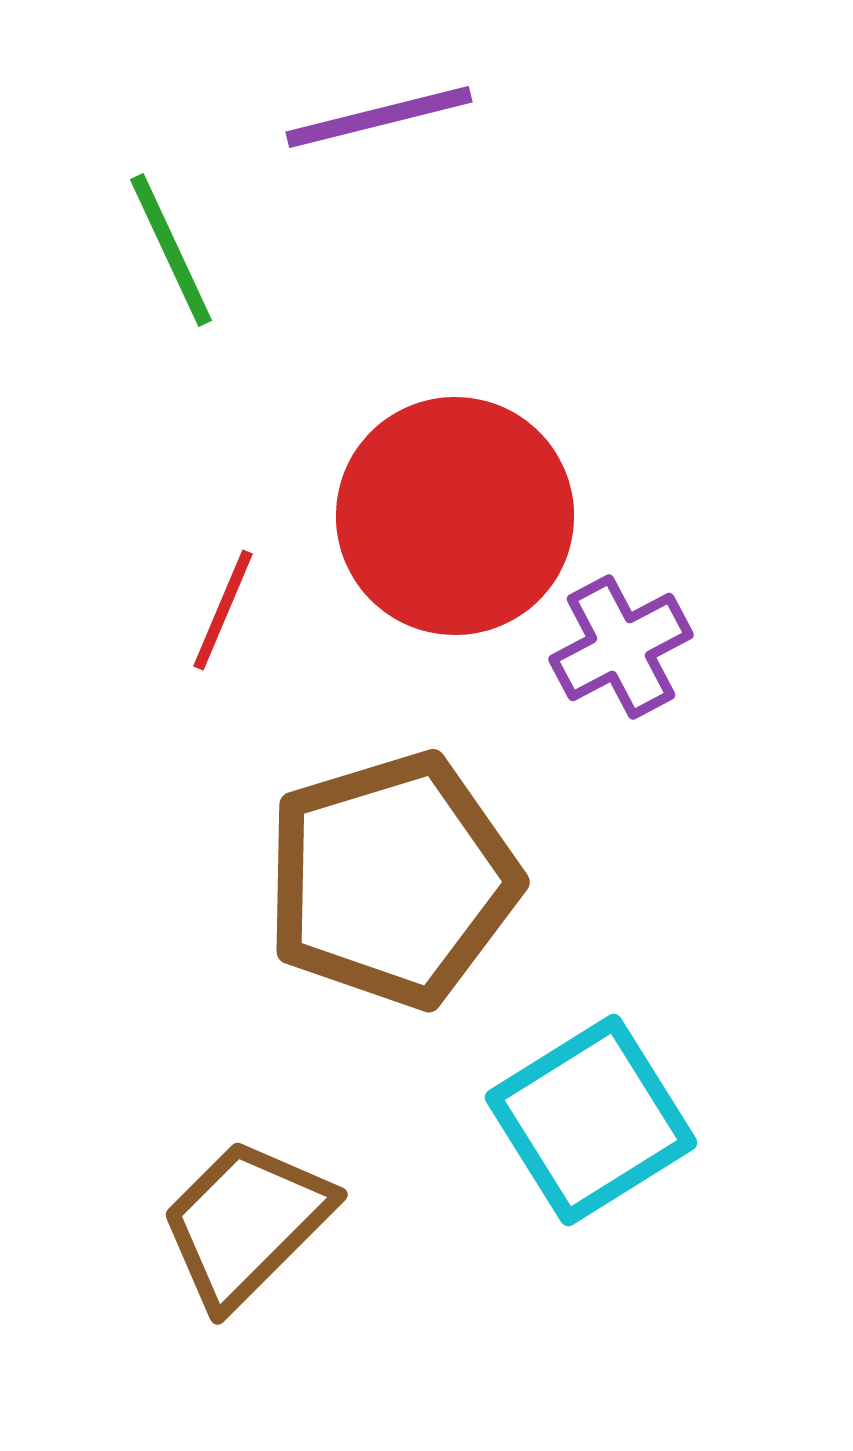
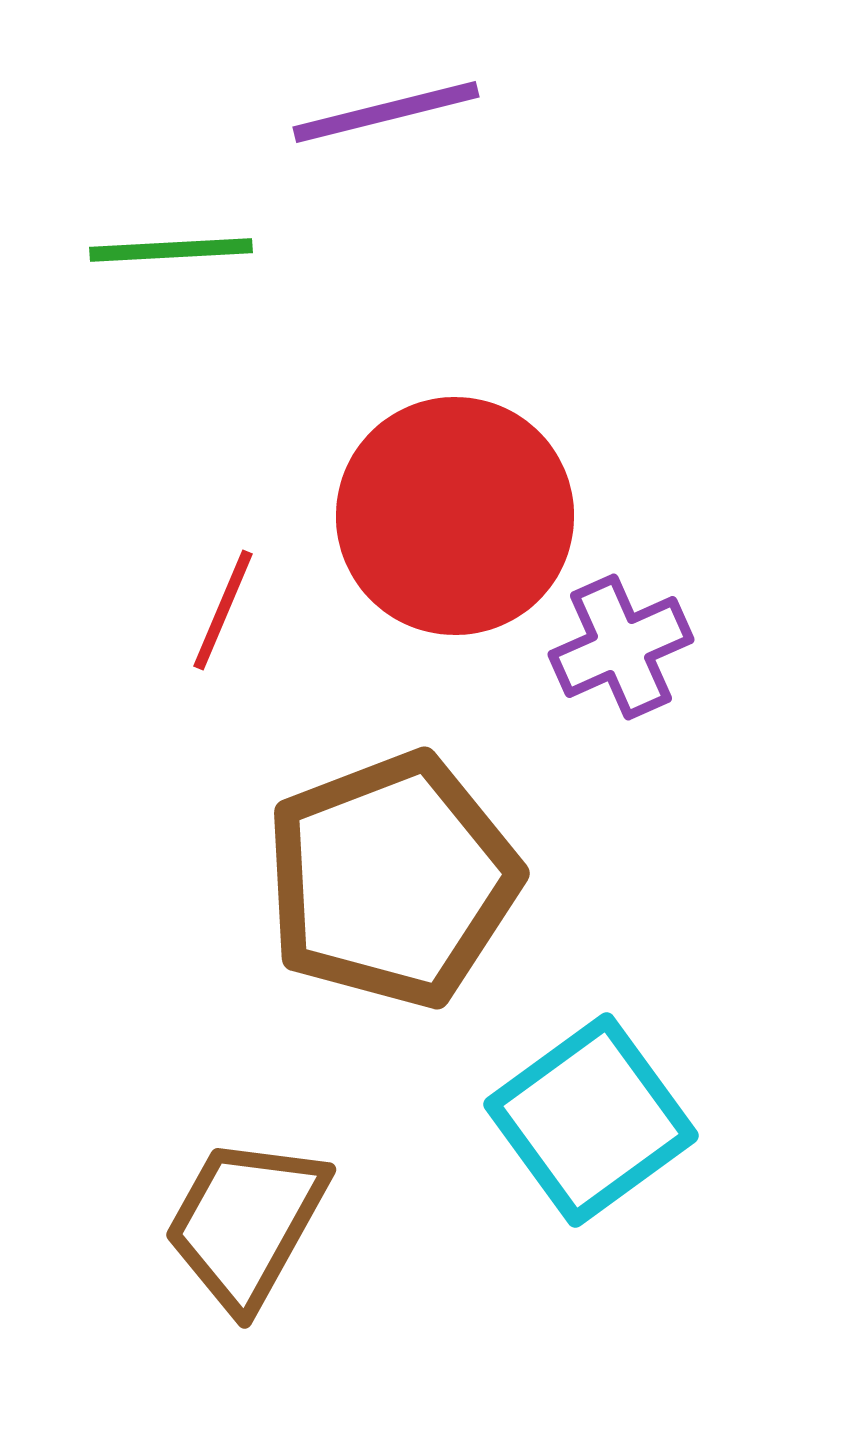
purple line: moved 7 px right, 5 px up
green line: rotated 68 degrees counterclockwise
purple cross: rotated 4 degrees clockwise
brown pentagon: rotated 4 degrees counterclockwise
cyan square: rotated 4 degrees counterclockwise
brown trapezoid: rotated 16 degrees counterclockwise
